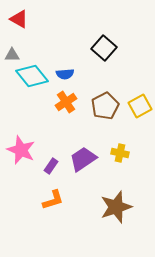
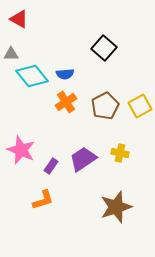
gray triangle: moved 1 px left, 1 px up
orange L-shape: moved 10 px left
